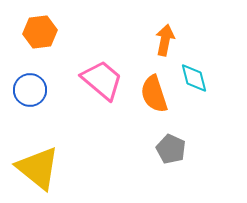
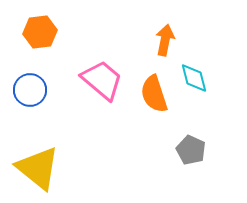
gray pentagon: moved 20 px right, 1 px down
